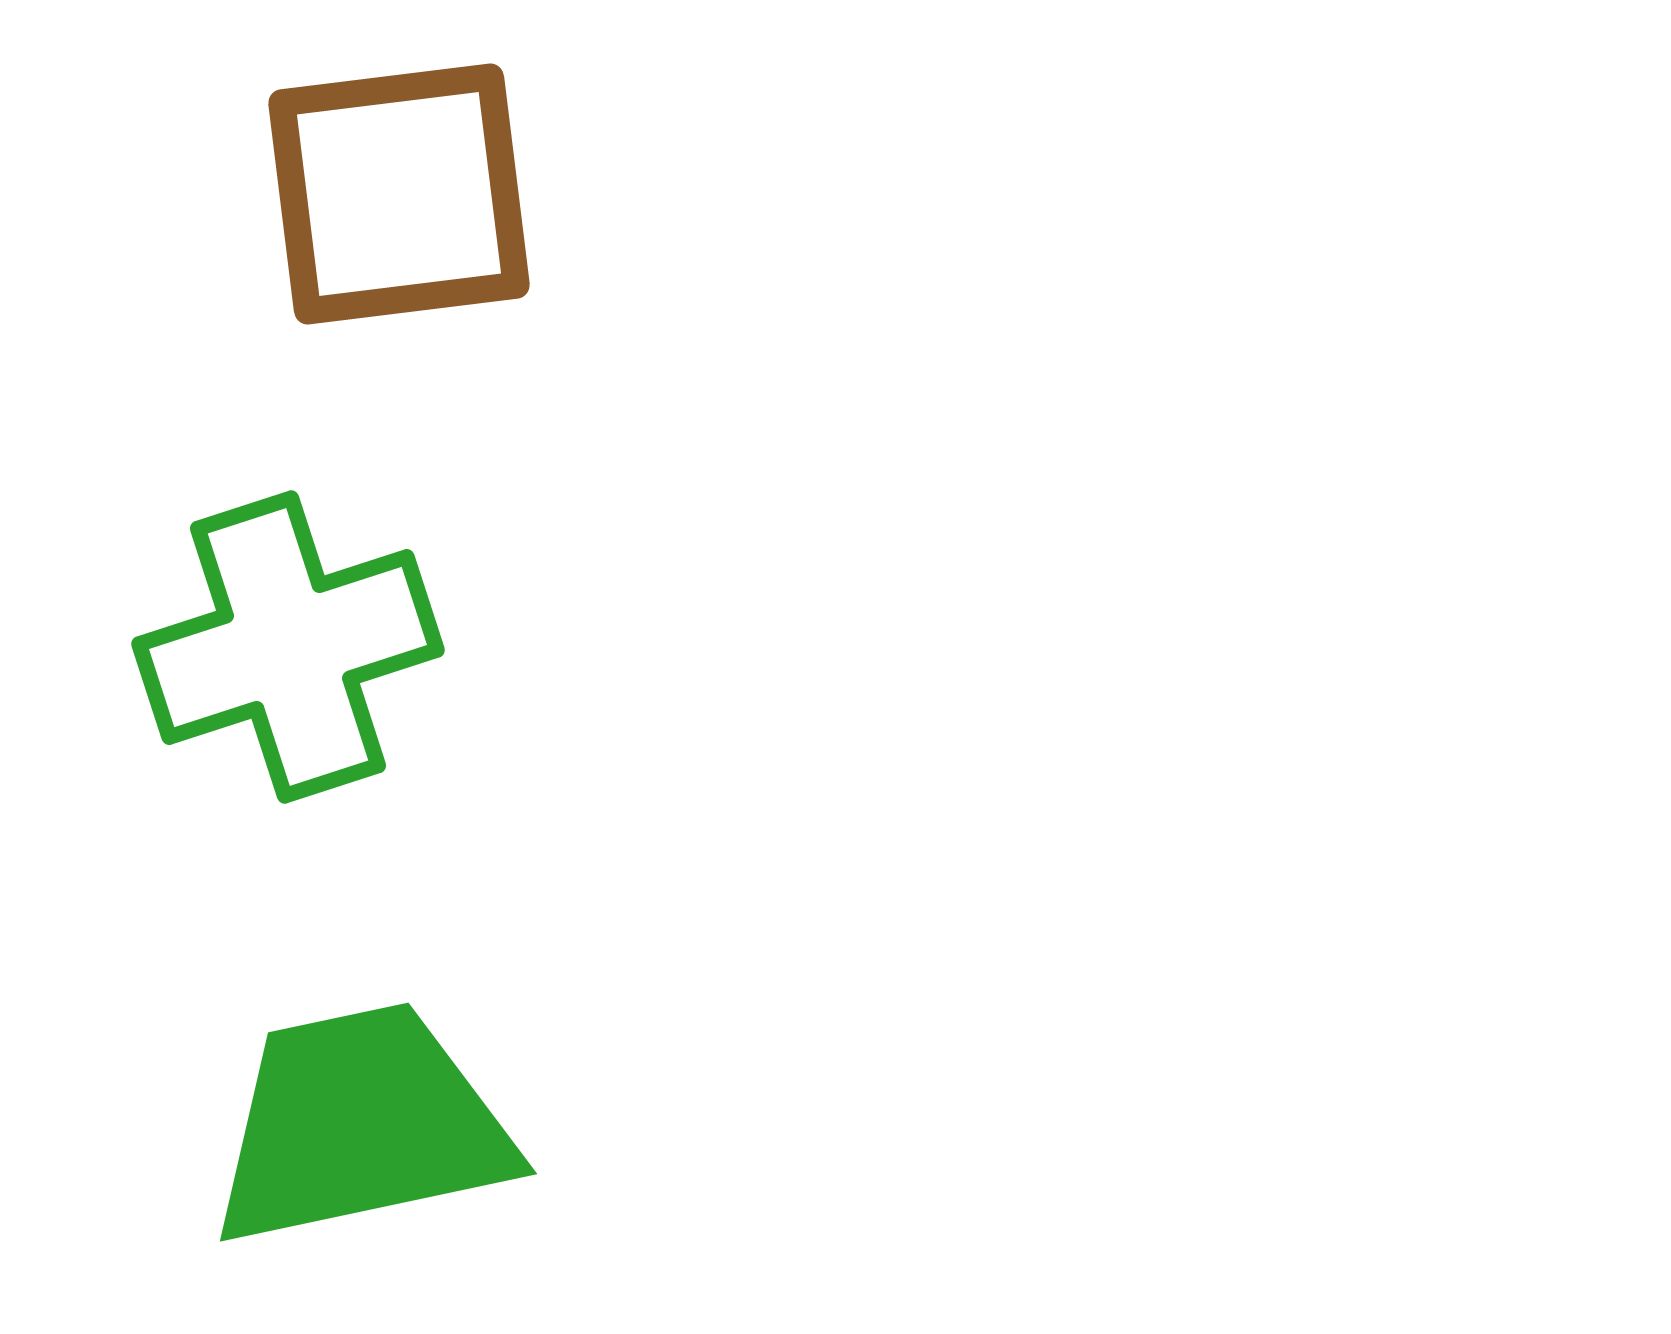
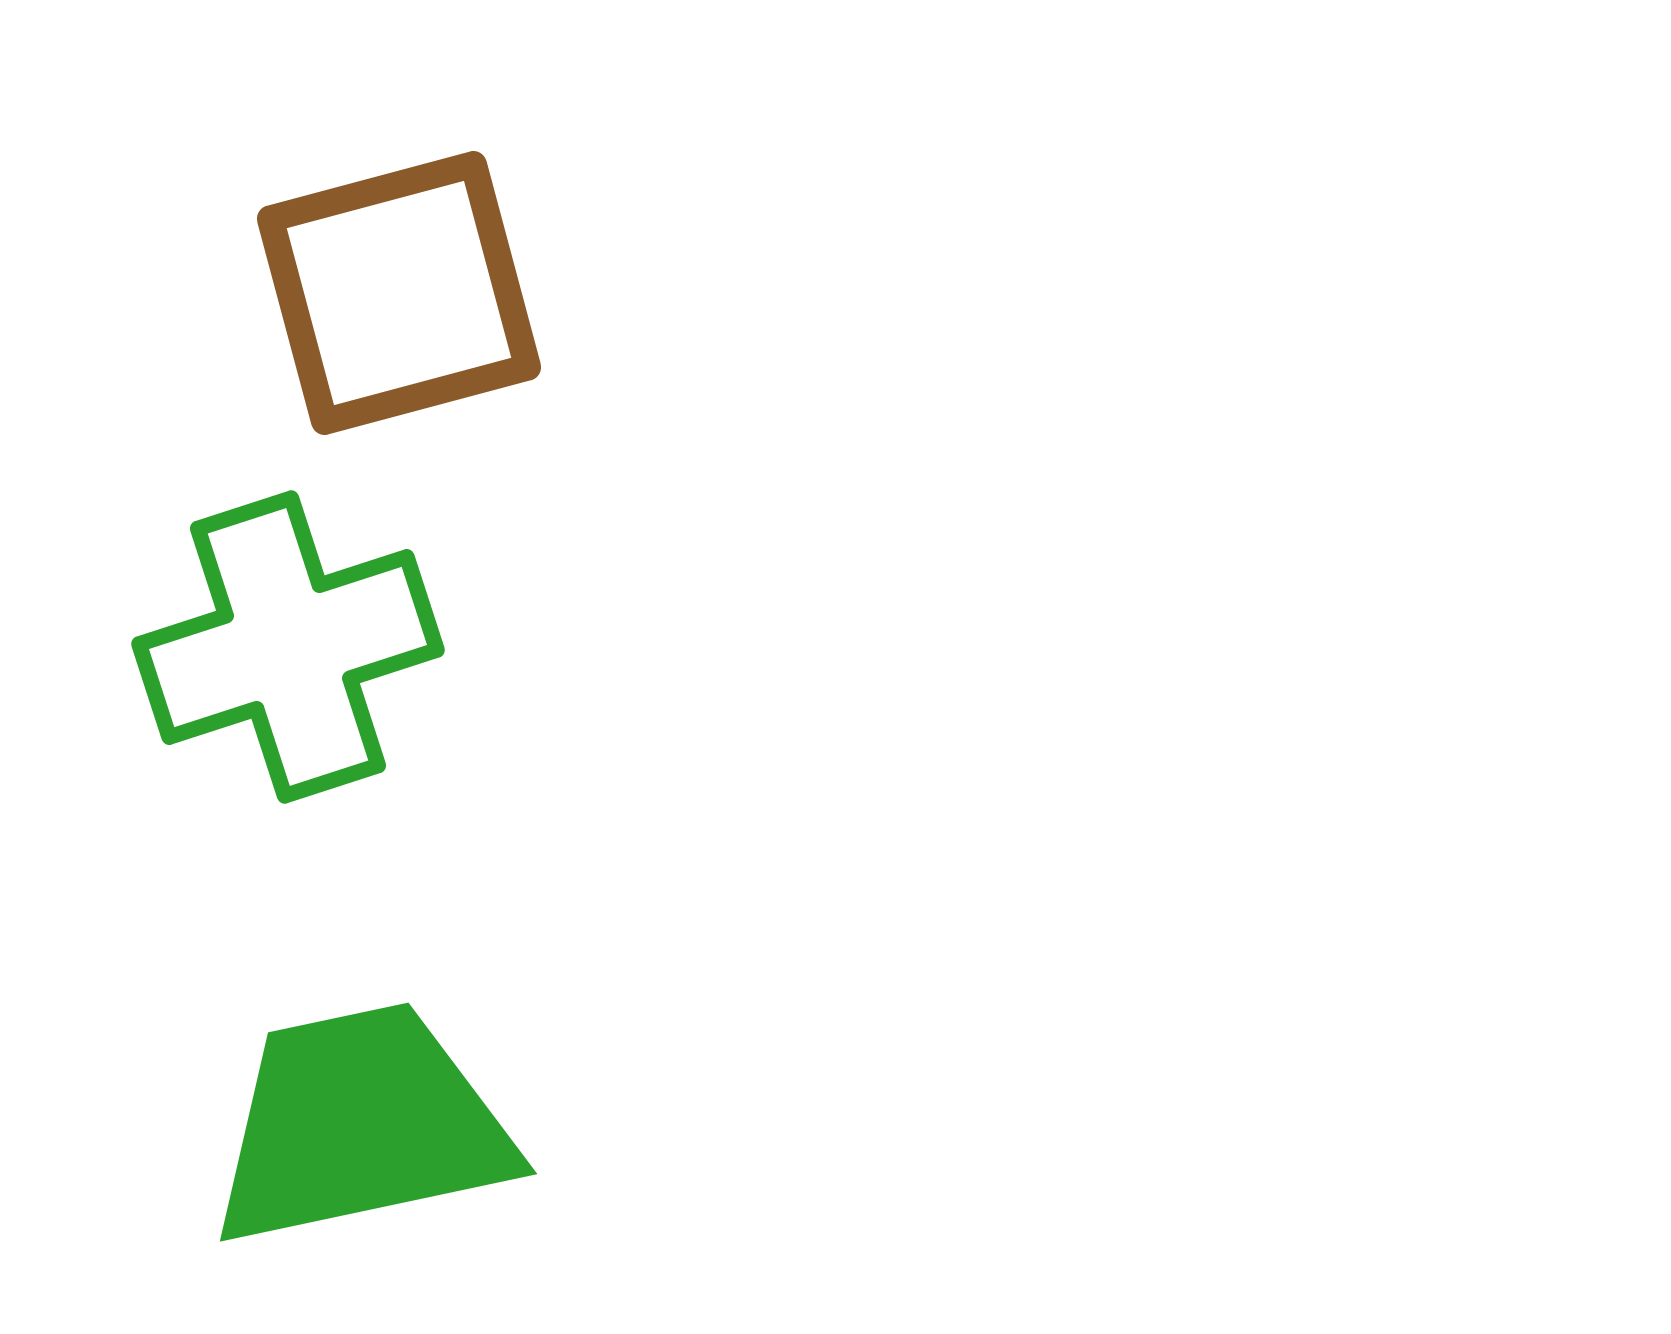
brown square: moved 99 px down; rotated 8 degrees counterclockwise
